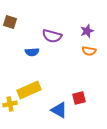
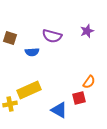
brown square: moved 16 px down
orange semicircle: moved 31 px down; rotated 64 degrees counterclockwise
